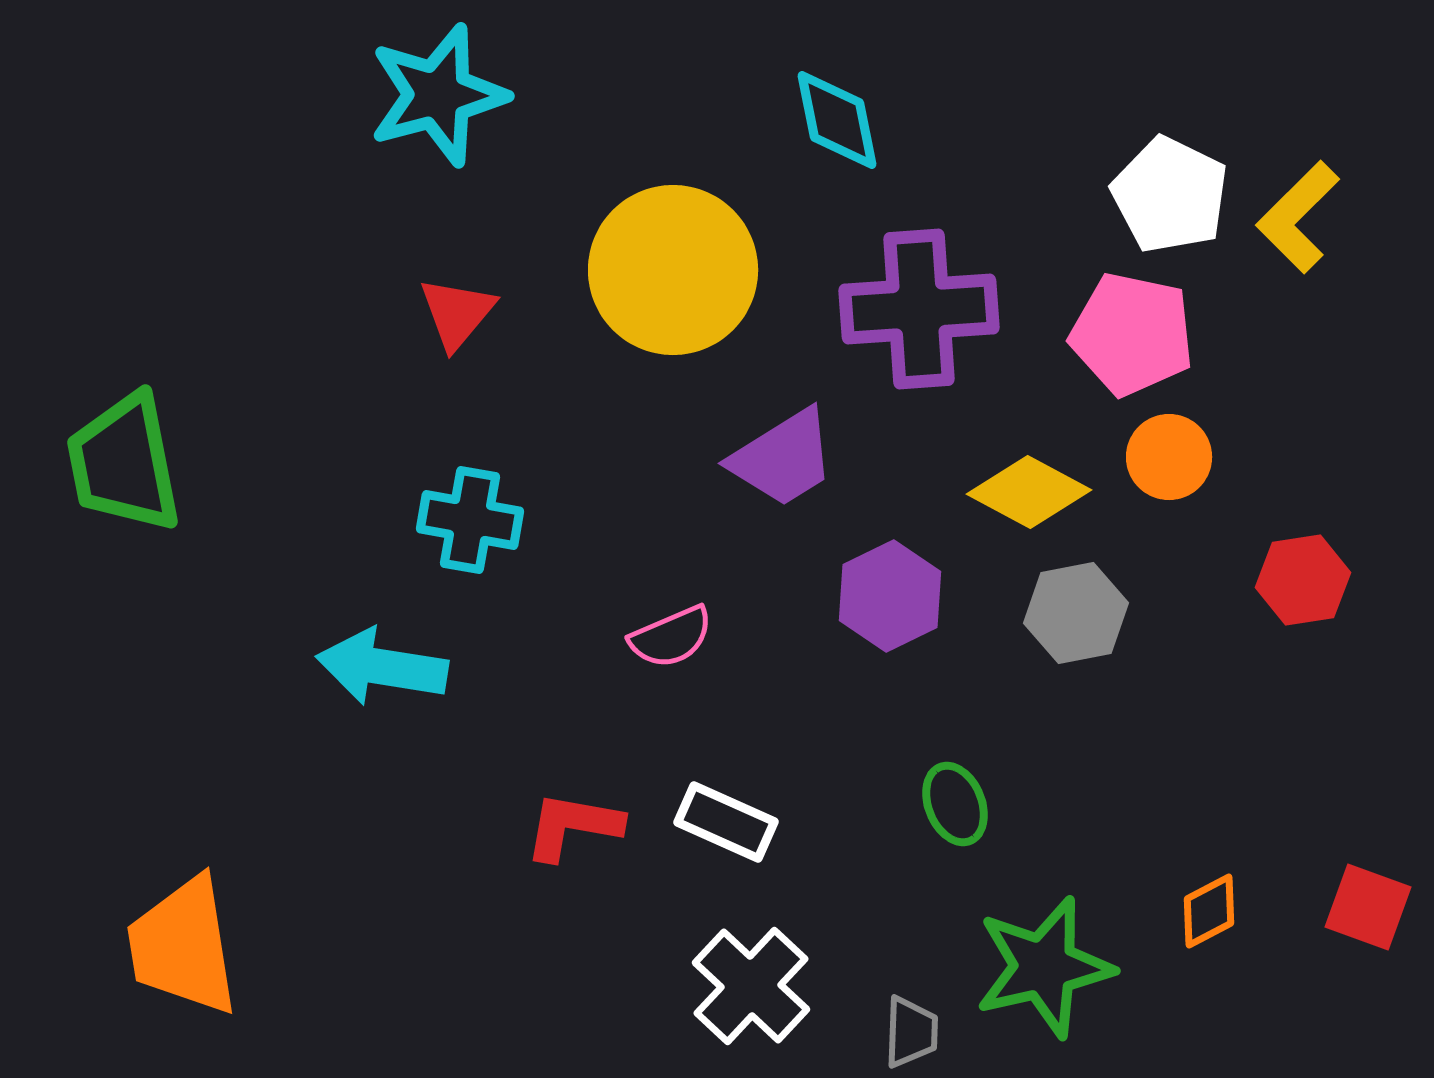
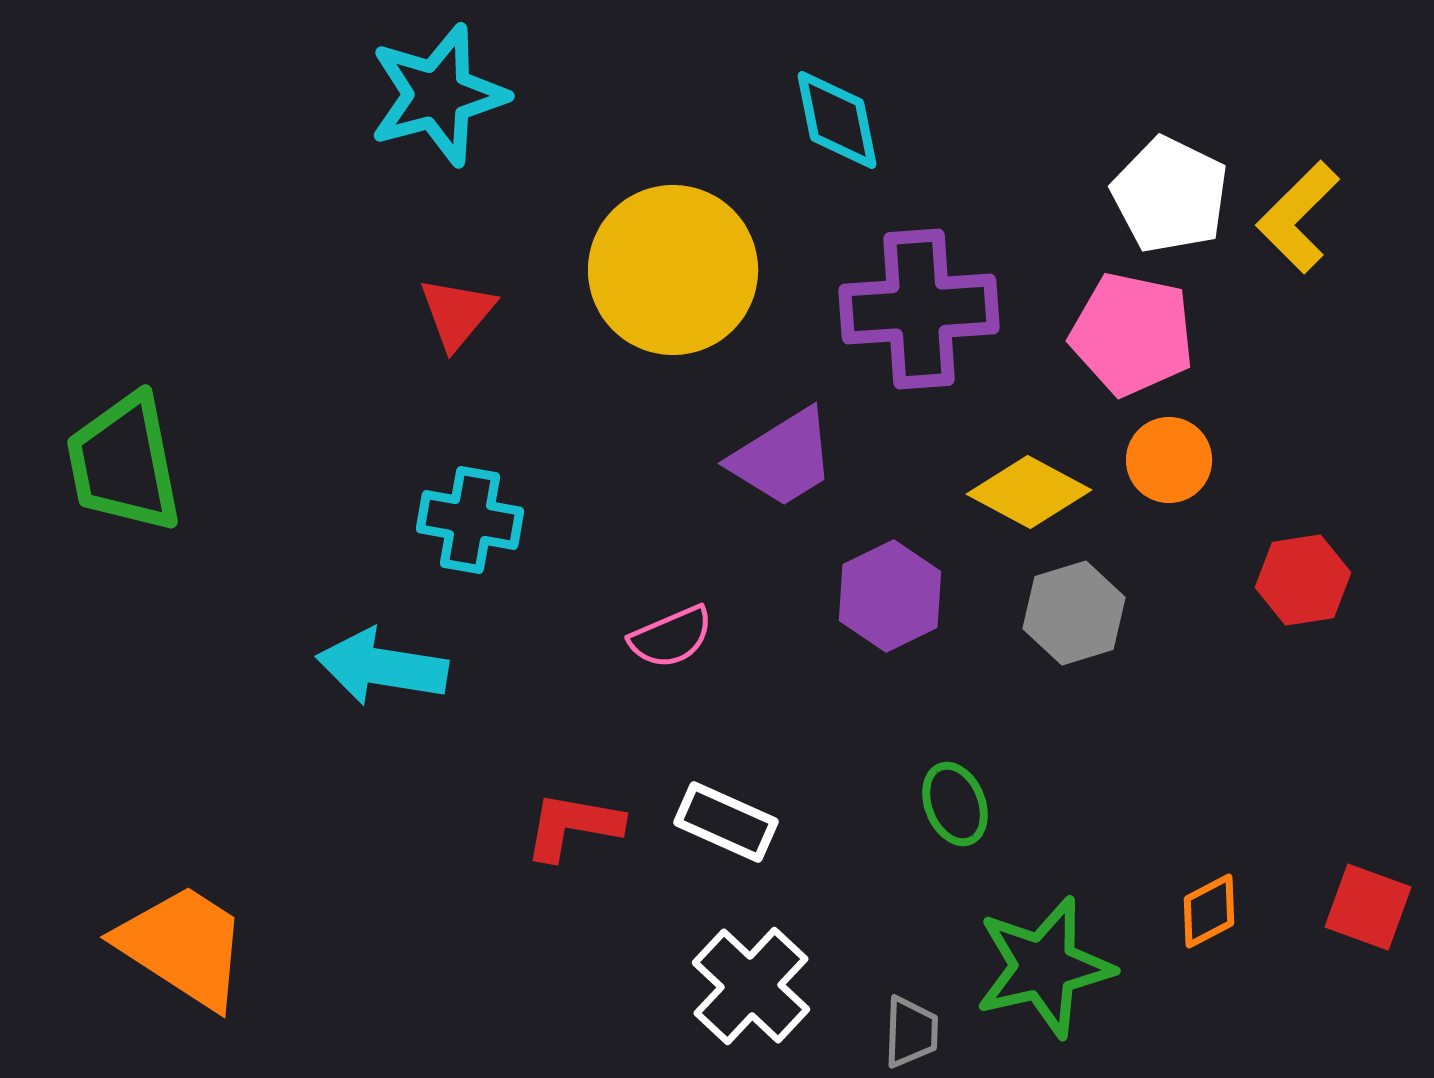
orange circle: moved 3 px down
gray hexagon: moved 2 px left; rotated 6 degrees counterclockwise
orange trapezoid: rotated 132 degrees clockwise
